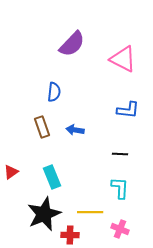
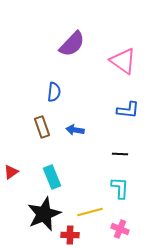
pink triangle: moved 2 px down; rotated 8 degrees clockwise
yellow line: rotated 15 degrees counterclockwise
